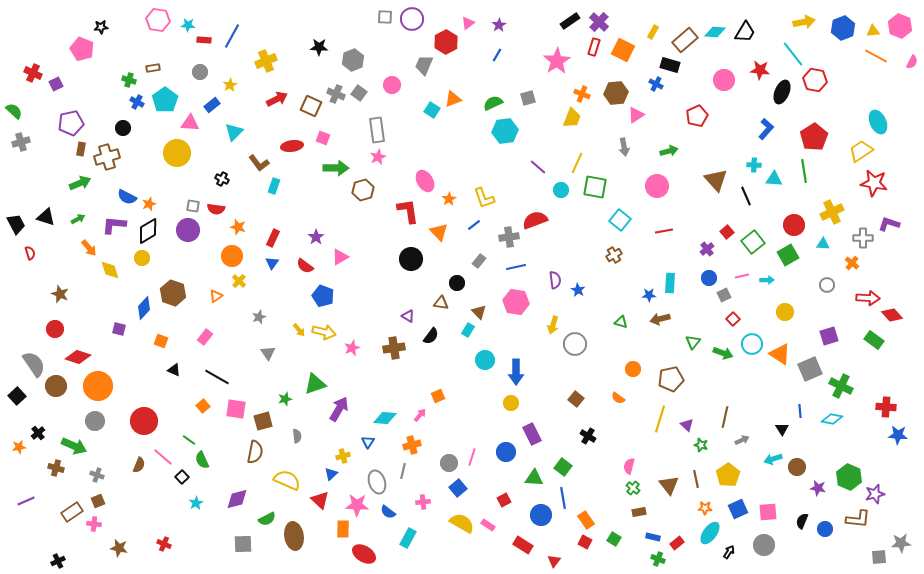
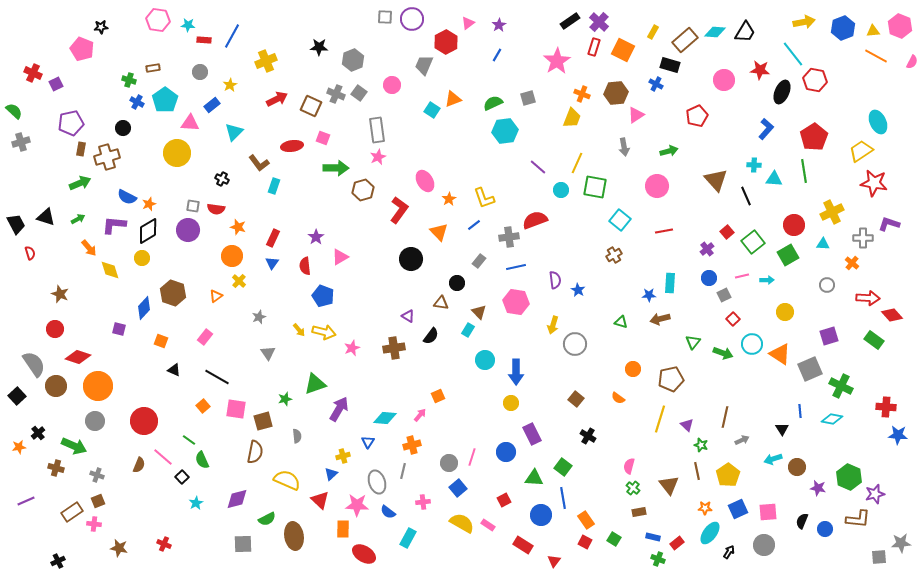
red L-shape at (408, 211): moved 9 px left, 1 px up; rotated 44 degrees clockwise
red semicircle at (305, 266): rotated 48 degrees clockwise
brown line at (696, 479): moved 1 px right, 8 px up
